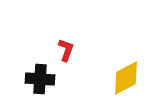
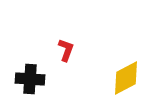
black cross: moved 10 px left
